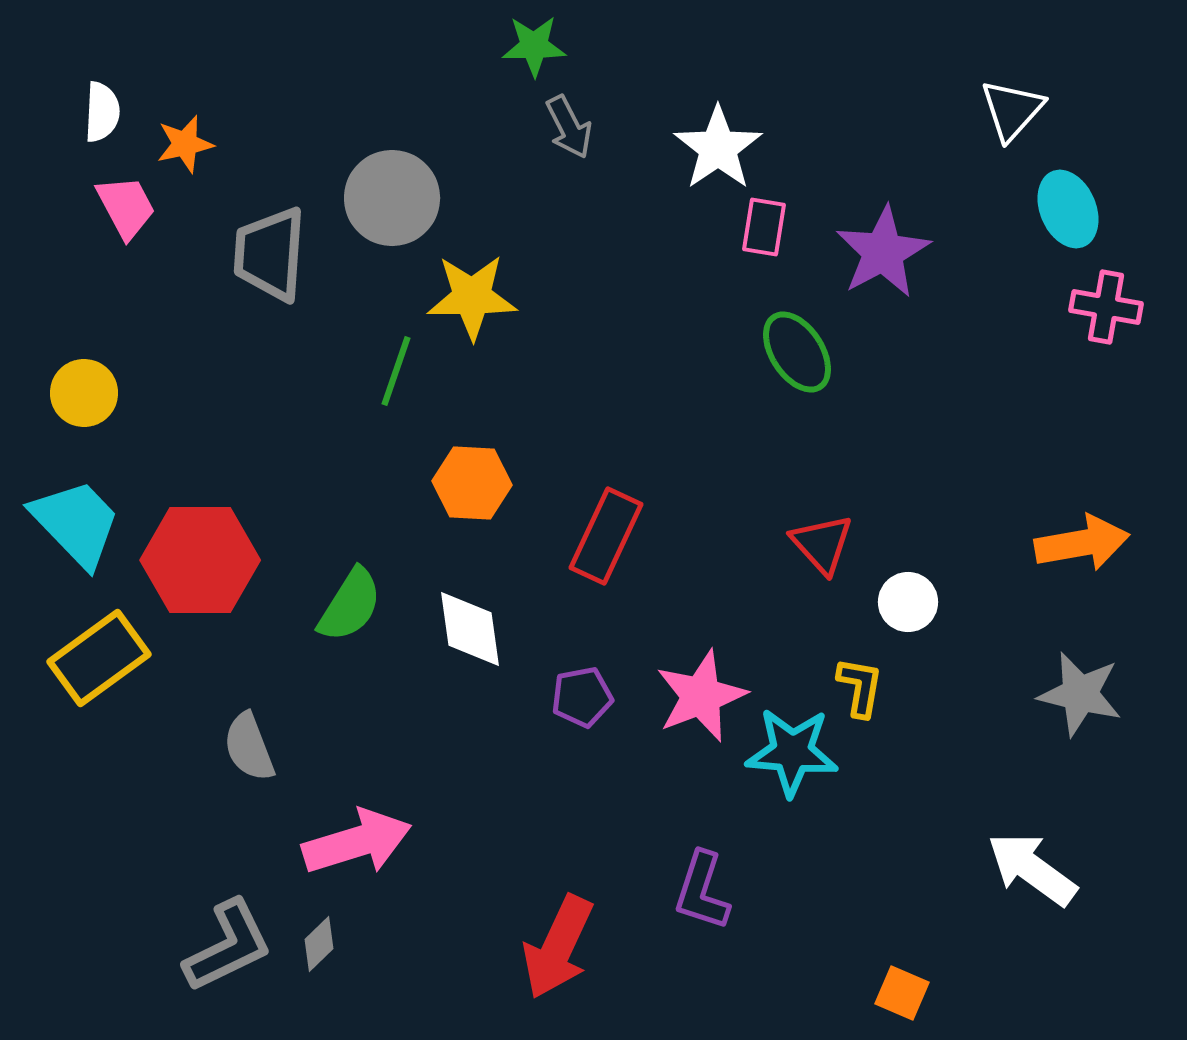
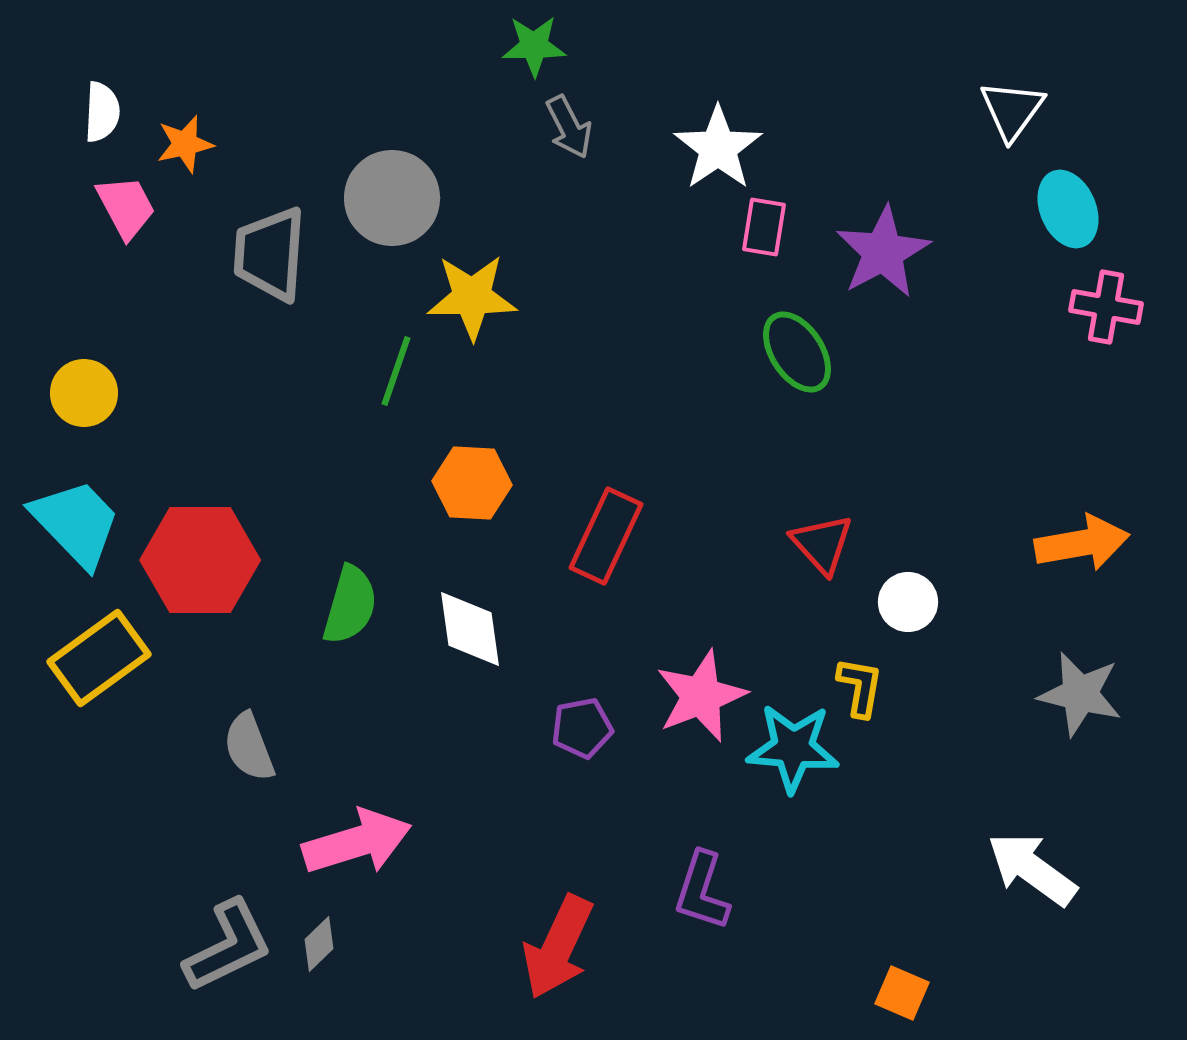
white triangle: rotated 6 degrees counterclockwise
green semicircle: rotated 16 degrees counterclockwise
purple pentagon: moved 31 px down
cyan star: moved 1 px right, 4 px up
